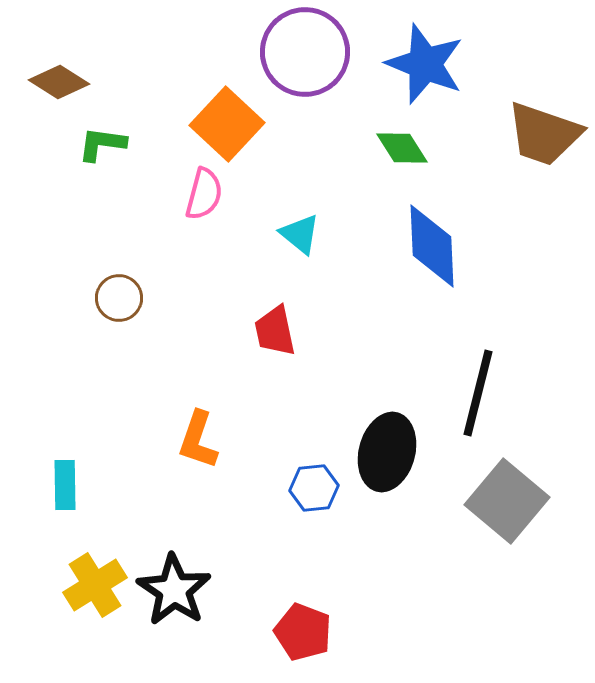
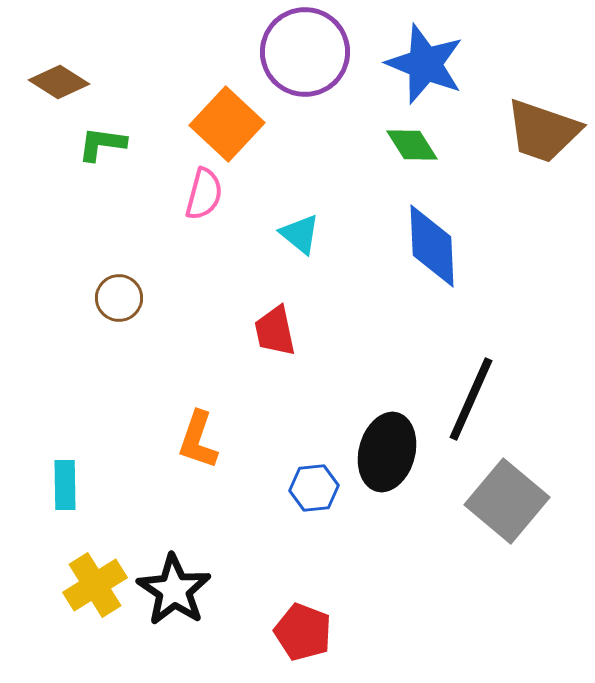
brown trapezoid: moved 1 px left, 3 px up
green diamond: moved 10 px right, 3 px up
black line: moved 7 px left, 6 px down; rotated 10 degrees clockwise
